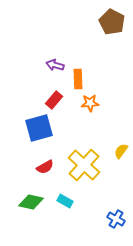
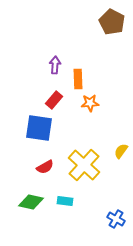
purple arrow: rotated 78 degrees clockwise
blue square: rotated 24 degrees clockwise
cyan rectangle: rotated 21 degrees counterclockwise
